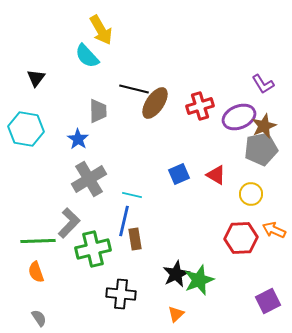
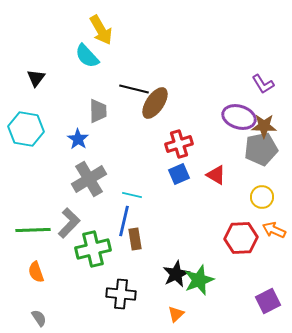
red cross: moved 21 px left, 38 px down
purple ellipse: rotated 40 degrees clockwise
brown star: rotated 25 degrees clockwise
yellow circle: moved 11 px right, 3 px down
green line: moved 5 px left, 11 px up
